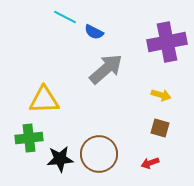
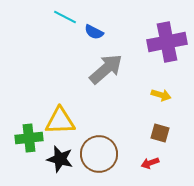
yellow triangle: moved 16 px right, 21 px down
brown square: moved 5 px down
black star: rotated 20 degrees clockwise
